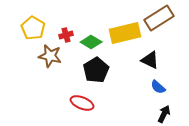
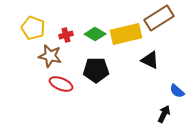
yellow pentagon: rotated 10 degrees counterclockwise
yellow rectangle: moved 1 px right, 1 px down
green diamond: moved 4 px right, 8 px up
black pentagon: rotated 30 degrees clockwise
blue semicircle: moved 19 px right, 4 px down
red ellipse: moved 21 px left, 19 px up
